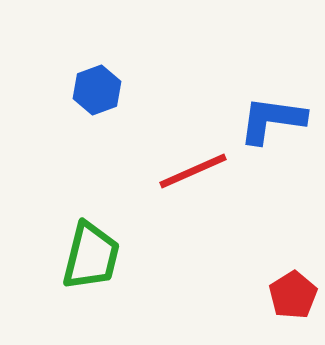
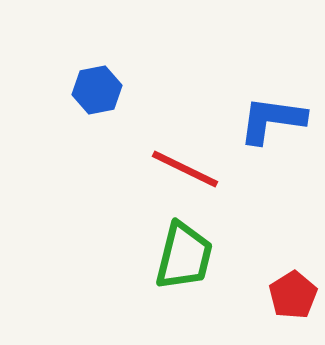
blue hexagon: rotated 9 degrees clockwise
red line: moved 8 px left, 2 px up; rotated 50 degrees clockwise
green trapezoid: moved 93 px right
